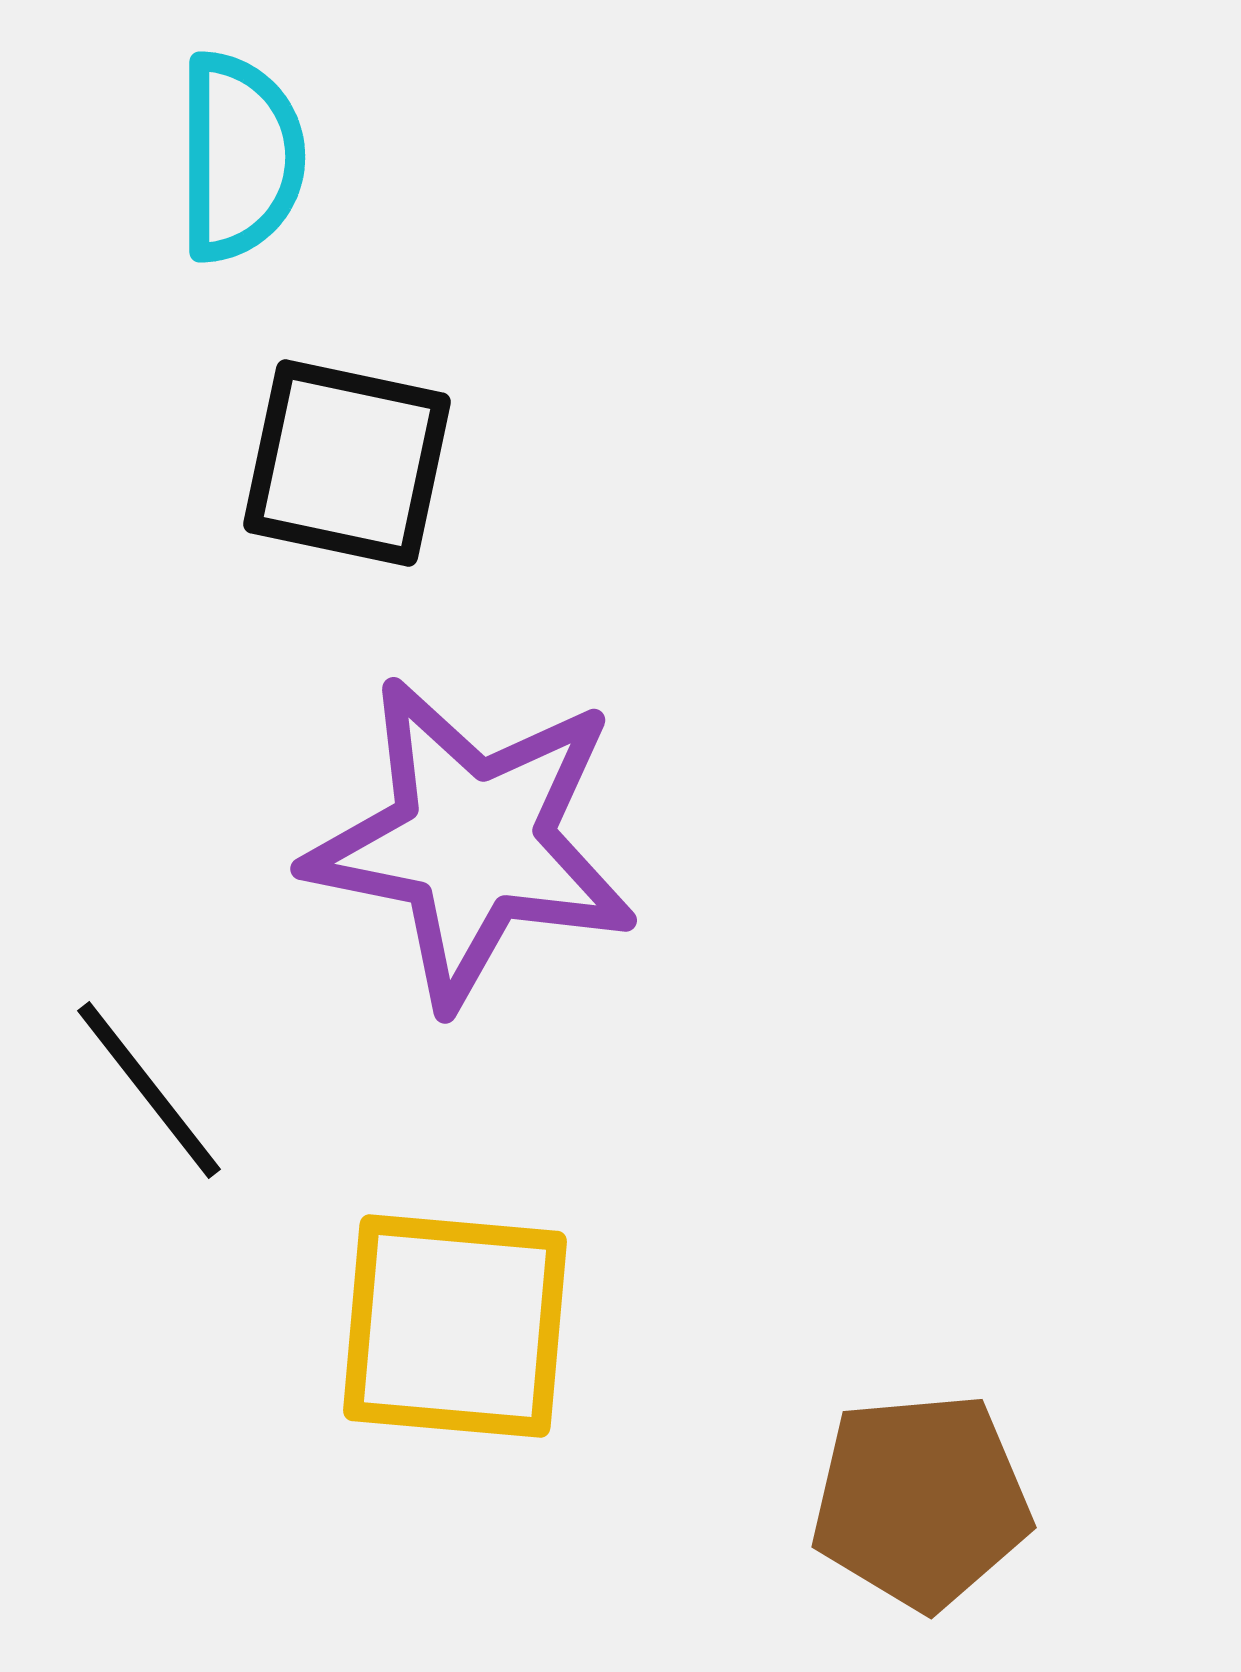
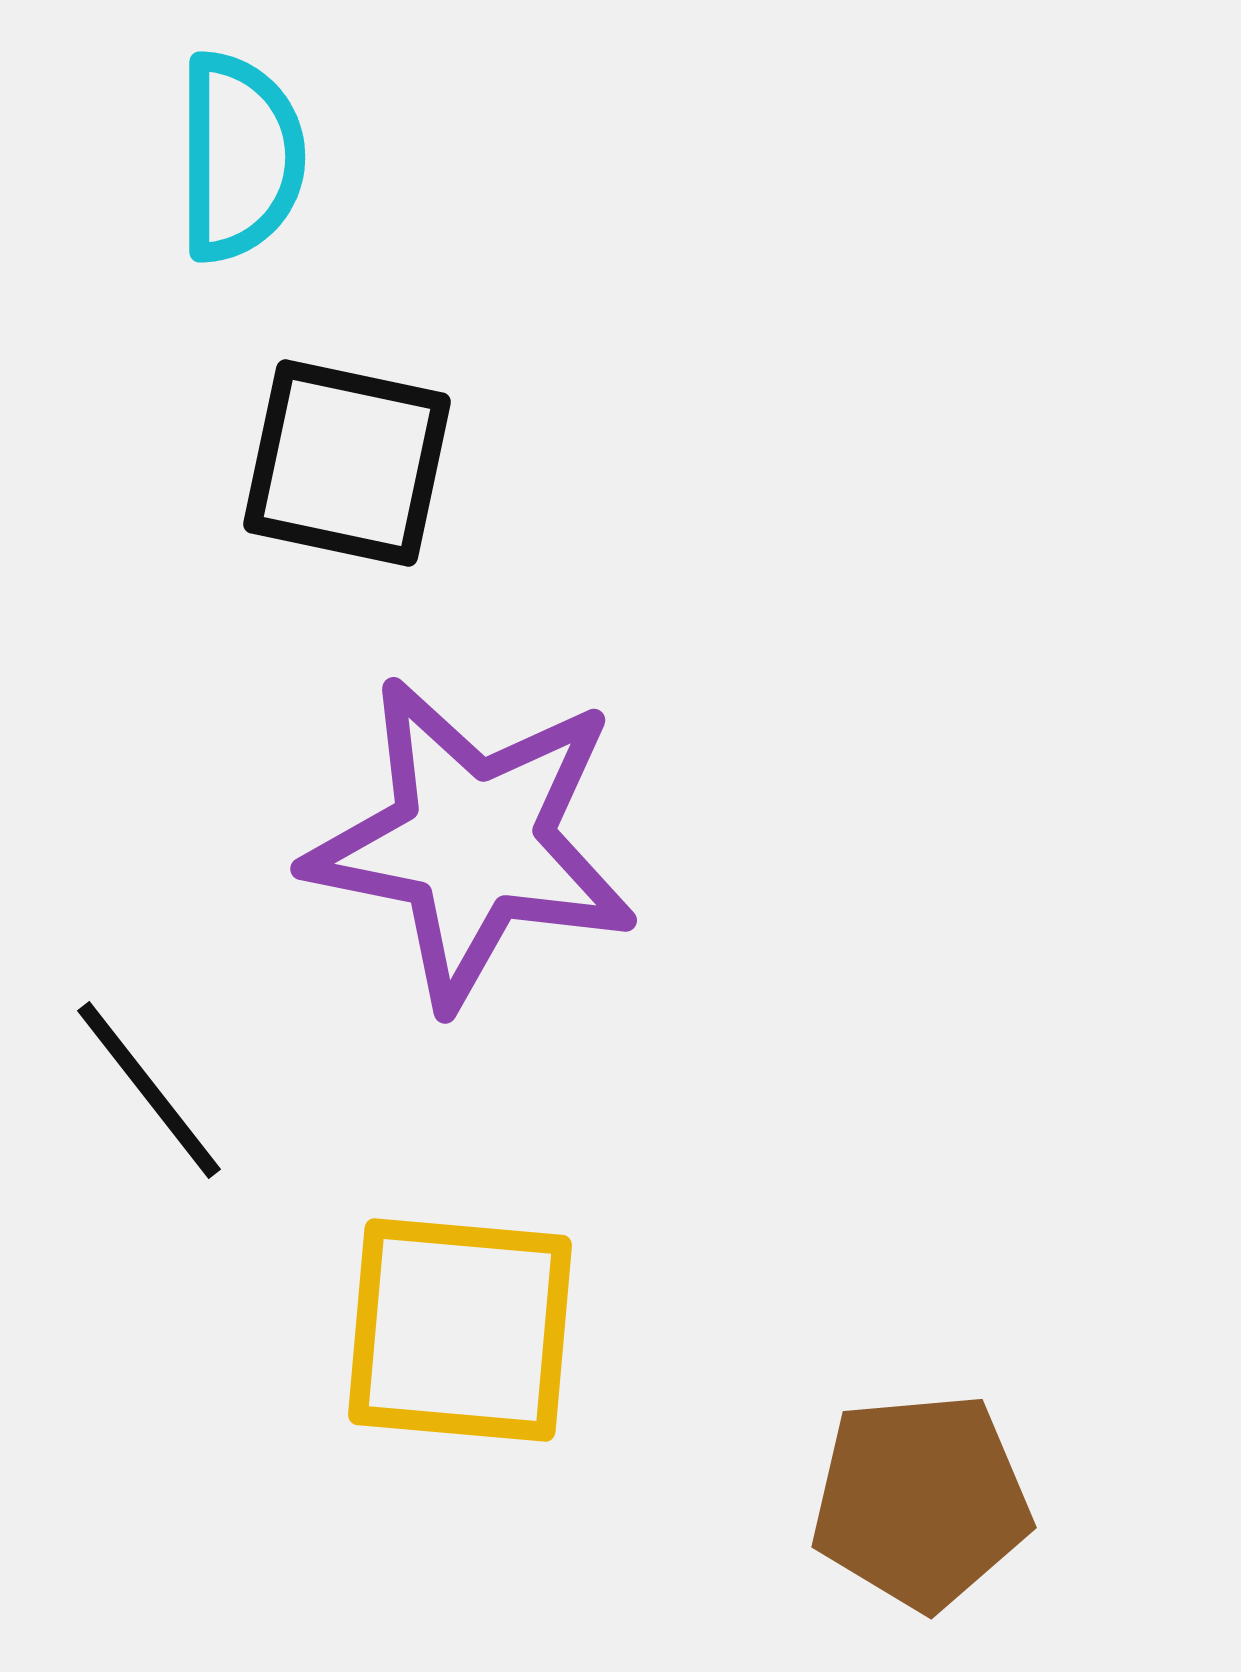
yellow square: moved 5 px right, 4 px down
